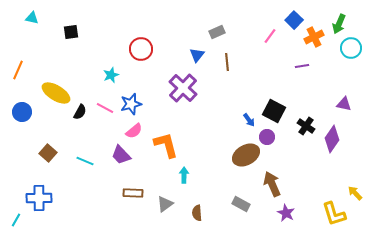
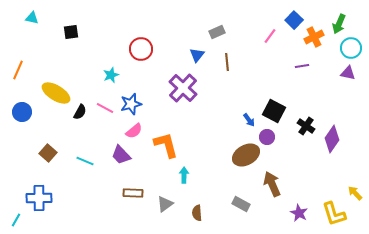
purple triangle at (344, 104): moved 4 px right, 31 px up
purple star at (286, 213): moved 13 px right
